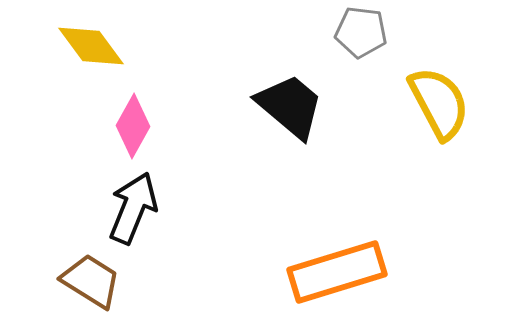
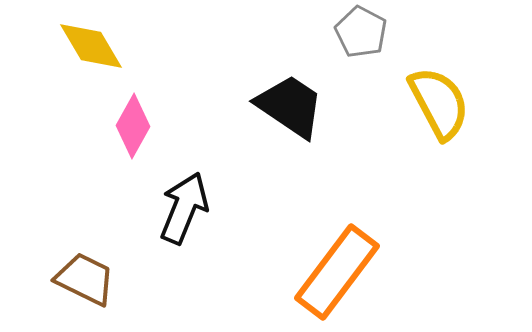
gray pentagon: rotated 21 degrees clockwise
yellow diamond: rotated 6 degrees clockwise
black trapezoid: rotated 6 degrees counterclockwise
black arrow: moved 51 px right
orange rectangle: rotated 36 degrees counterclockwise
brown trapezoid: moved 6 px left, 2 px up; rotated 6 degrees counterclockwise
